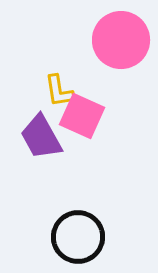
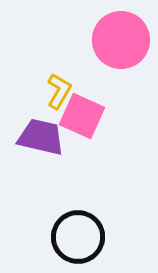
yellow L-shape: rotated 141 degrees counterclockwise
purple trapezoid: rotated 132 degrees clockwise
